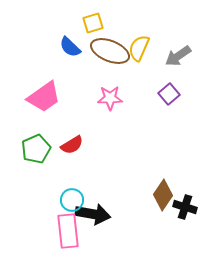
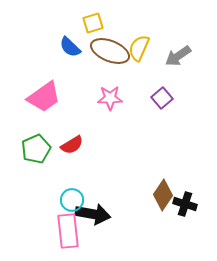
purple square: moved 7 px left, 4 px down
black cross: moved 3 px up
